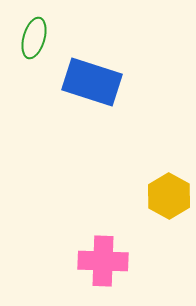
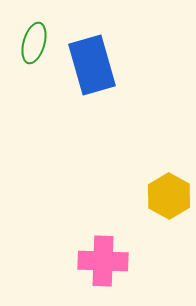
green ellipse: moved 5 px down
blue rectangle: moved 17 px up; rotated 56 degrees clockwise
